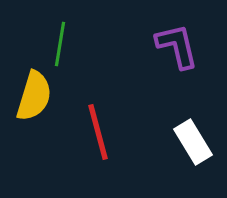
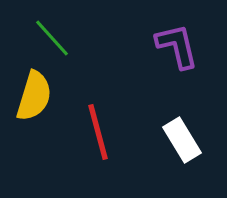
green line: moved 8 px left, 6 px up; rotated 51 degrees counterclockwise
white rectangle: moved 11 px left, 2 px up
